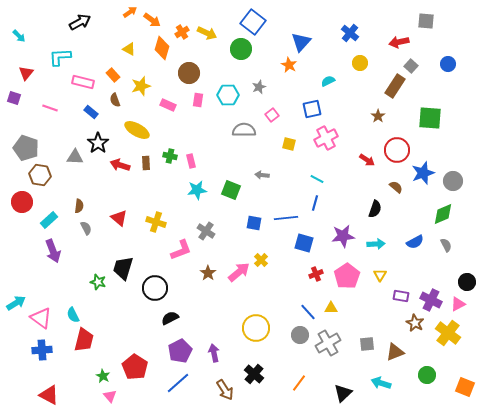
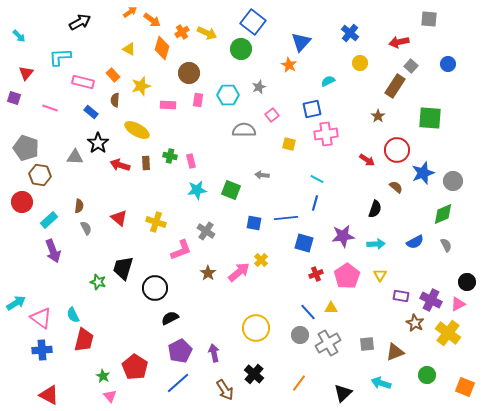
gray square at (426, 21): moved 3 px right, 2 px up
brown semicircle at (115, 100): rotated 24 degrees clockwise
pink rectangle at (168, 105): rotated 21 degrees counterclockwise
pink cross at (326, 138): moved 4 px up; rotated 20 degrees clockwise
